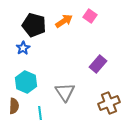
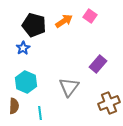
gray triangle: moved 4 px right, 5 px up; rotated 10 degrees clockwise
